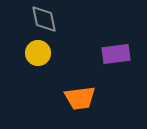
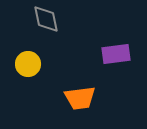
gray diamond: moved 2 px right
yellow circle: moved 10 px left, 11 px down
